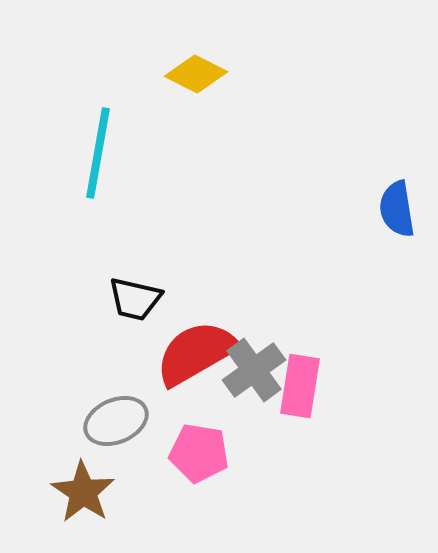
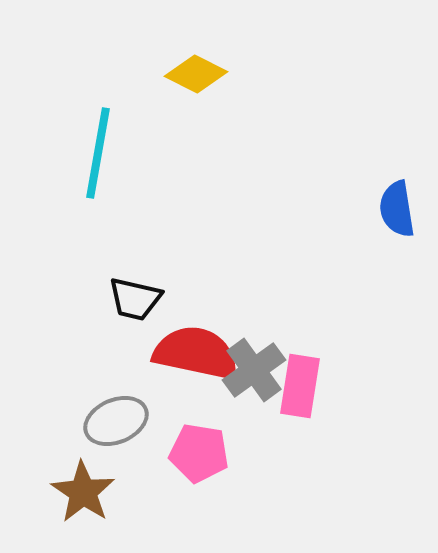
red semicircle: rotated 42 degrees clockwise
